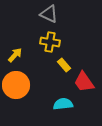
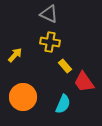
yellow rectangle: moved 1 px right, 1 px down
orange circle: moved 7 px right, 12 px down
cyan semicircle: rotated 120 degrees clockwise
